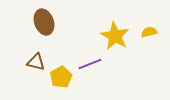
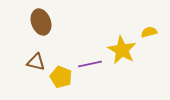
brown ellipse: moved 3 px left
yellow star: moved 7 px right, 14 px down
purple line: rotated 10 degrees clockwise
yellow pentagon: rotated 20 degrees counterclockwise
